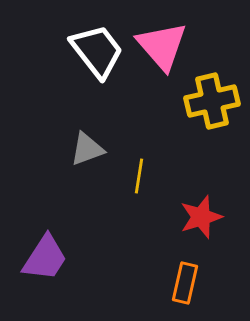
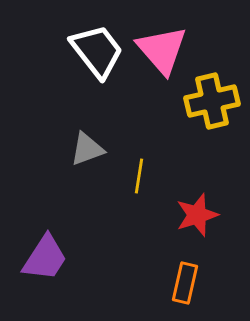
pink triangle: moved 4 px down
red star: moved 4 px left, 2 px up
